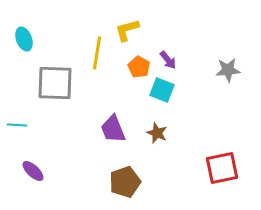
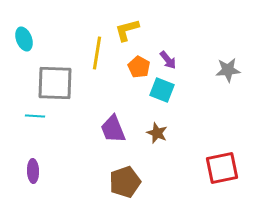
cyan line: moved 18 px right, 9 px up
purple ellipse: rotated 45 degrees clockwise
